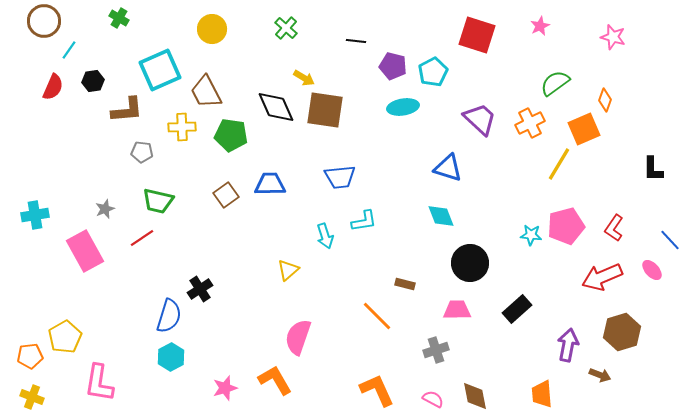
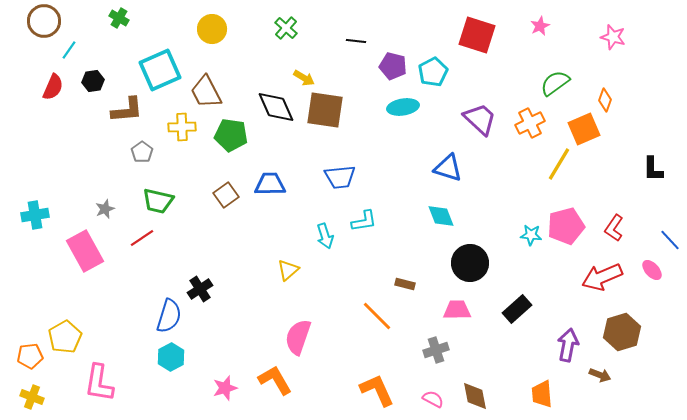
gray pentagon at (142, 152): rotated 30 degrees clockwise
